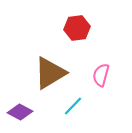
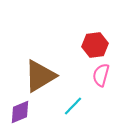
red hexagon: moved 18 px right, 17 px down
brown triangle: moved 10 px left, 3 px down
purple diamond: rotated 50 degrees counterclockwise
